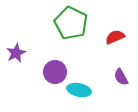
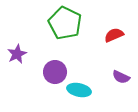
green pentagon: moved 6 px left
red semicircle: moved 1 px left, 2 px up
purple star: moved 1 px right, 1 px down
purple semicircle: rotated 36 degrees counterclockwise
